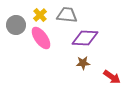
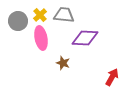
gray trapezoid: moved 3 px left
gray circle: moved 2 px right, 4 px up
pink ellipse: rotated 25 degrees clockwise
brown star: moved 20 px left; rotated 24 degrees clockwise
red arrow: rotated 96 degrees counterclockwise
